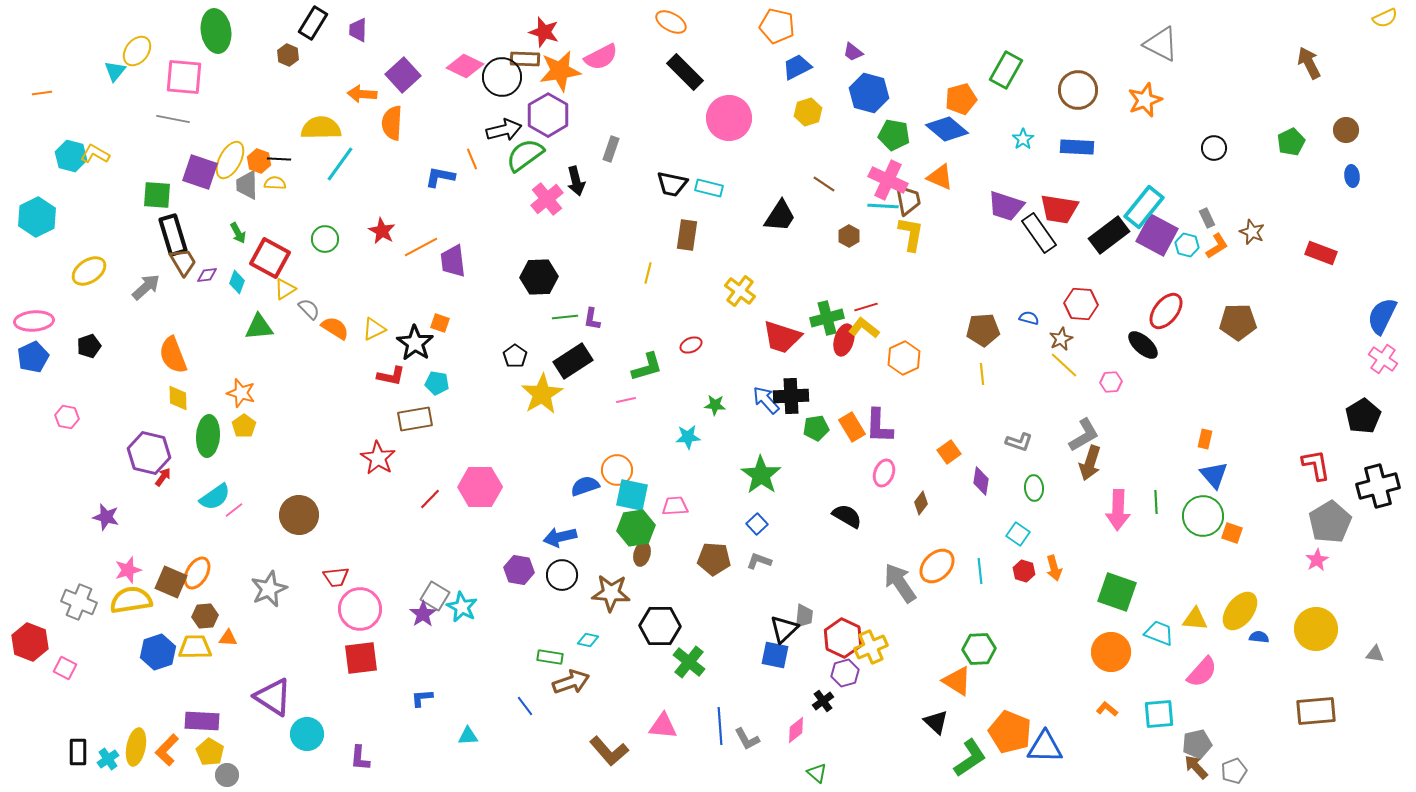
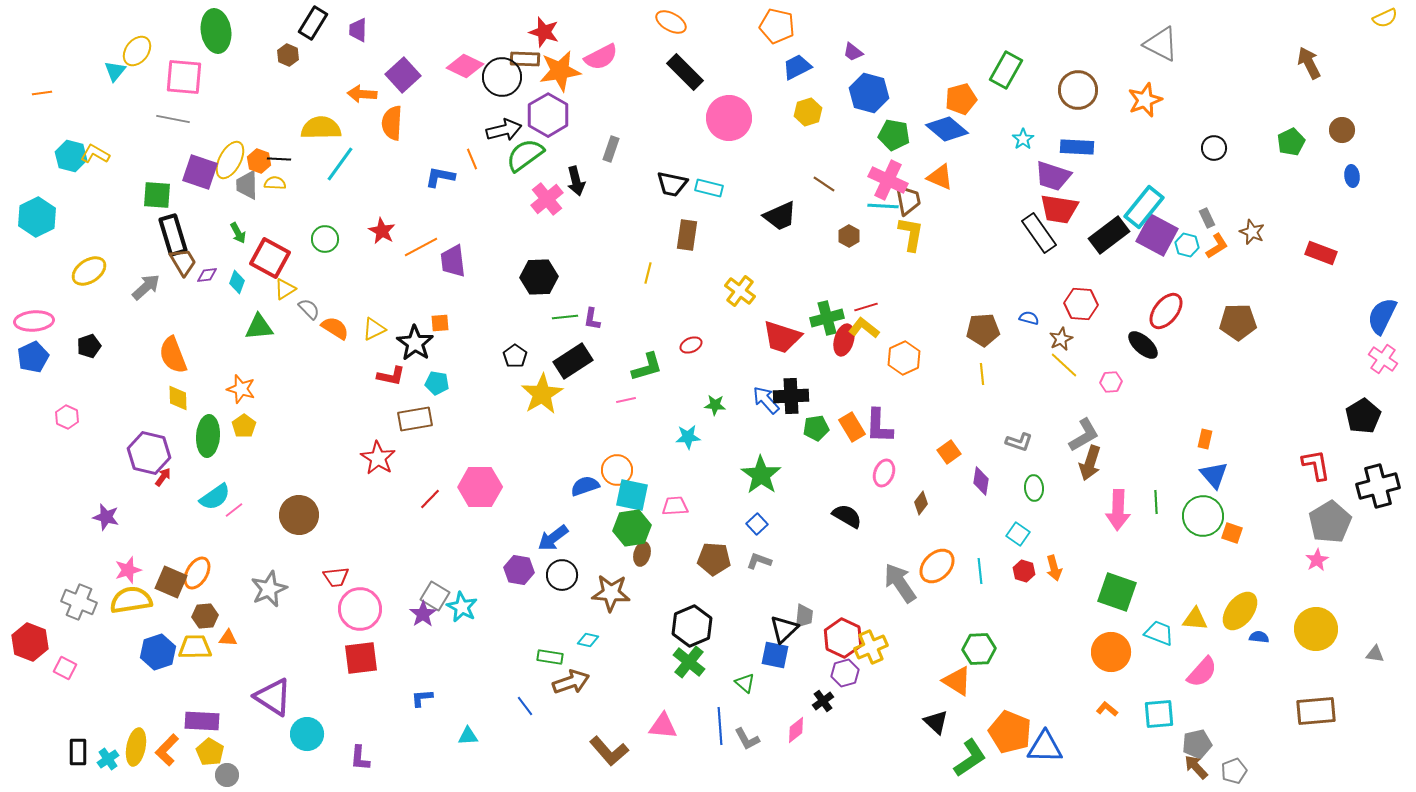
brown circle at (1346, 130): moved 4 px left
purple trapezoid at (1006, 206): moved 47 px right, 30 px up
black trapezoid at (780, 216): rotated 33 degrees clockwise
orange square at (440, 323): rotated 24 degrees counterclockwise
orange star at (241, 393): moved 4 px up
pink hexagon at (67, 417): rotated 15 degrees clockwise
green hexagon at (636, 528): moved 4 px left
blue arrow at (560, 537): moved 7 px left, 1 px down; rotated 24 degrees counterclockwise
black hexagon at (660, 626): moved 32 px right; rotated 24 degrees counterclockwise
green triangle at (817, 773): moved 72 px left, 90 px up
